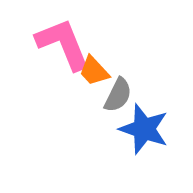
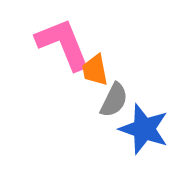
orange trapezoid: moved 1 px right, 1 px up; rotated 32 degrees clockwise
gray semicircle: moved 4 px left, 5 px down
